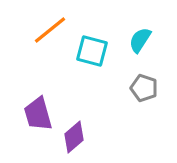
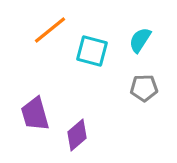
gray pentagon: rotated 20 degrees counterclockwise
purple trapezoid: moved 3 px left
purple diamond: moved 3 px right, 2 px up
